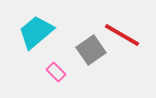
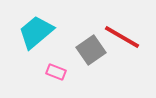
red line: moved 2 px down
pink rectangle: rotated 24 degrees counterclockwise
